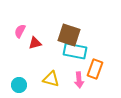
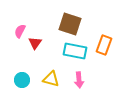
brown square: moved 1 px right, 11 px up
red triangle: rotated 40 degrees counterclockwise
orange rectangle: moved 9 px right, 24 px up
cyan circle: moved 3 px right, 5 px up
